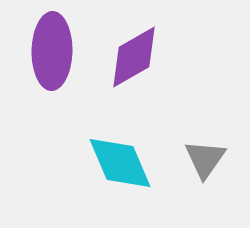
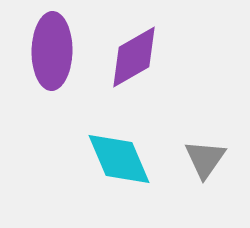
cyan diamond: moved 1 px left, 4 px up
